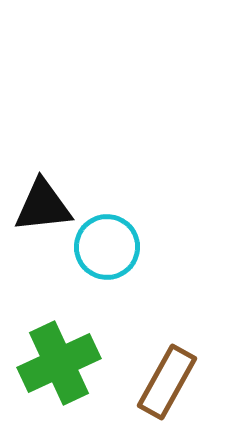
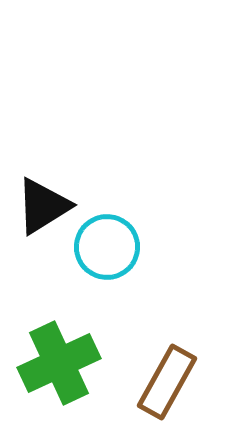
black triangle: rotated 26 degrees counterclockwise
